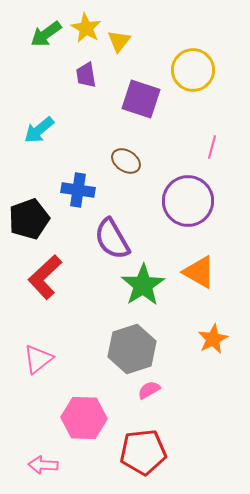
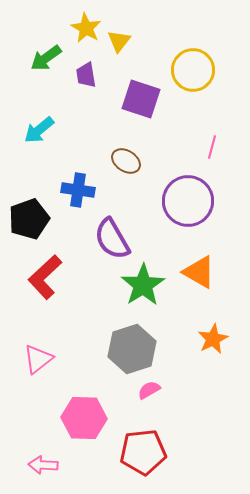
green arrow: moved 24 px down
